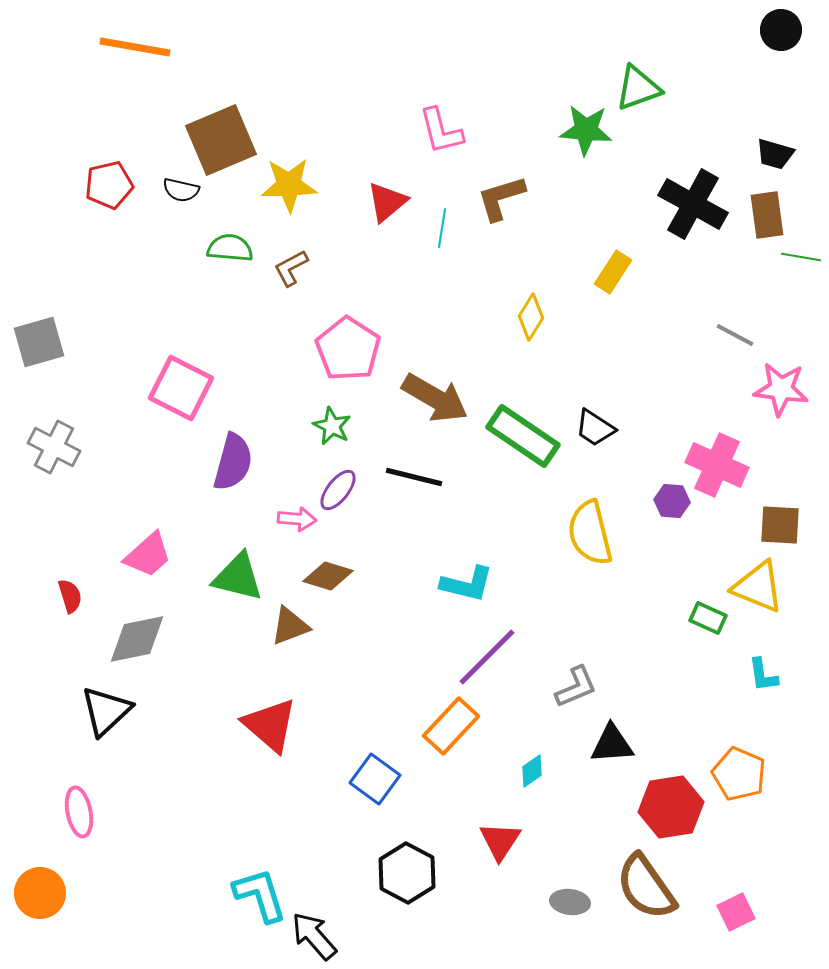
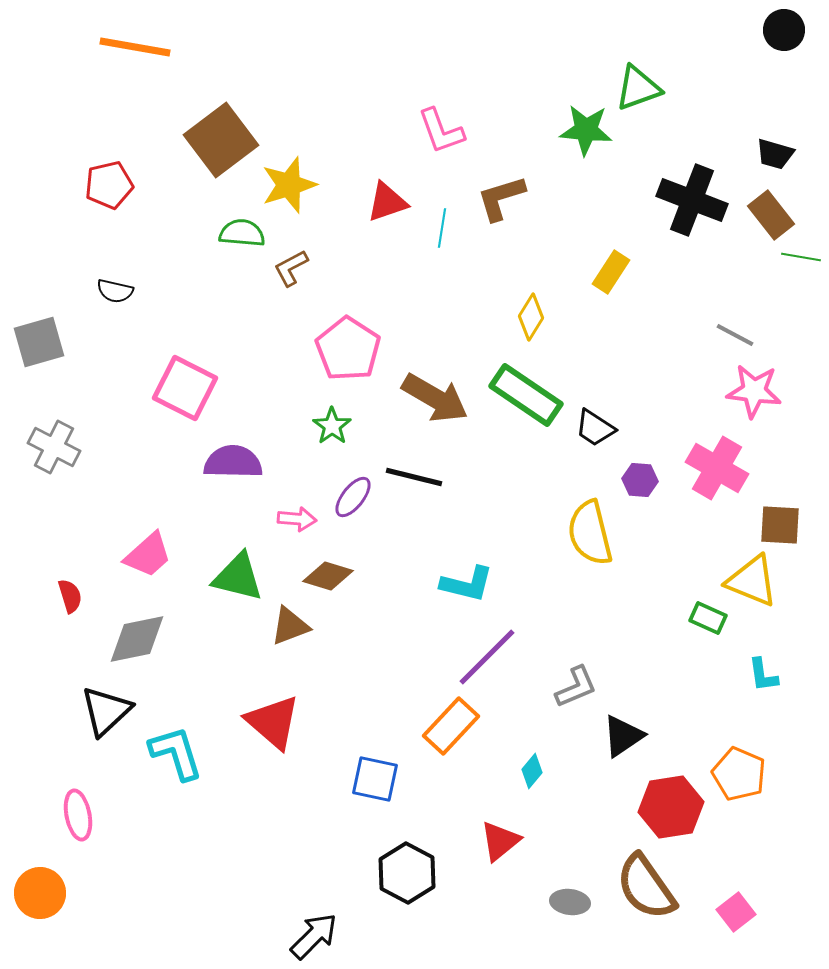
black circle at (781, 30): moved 3 px right
pink L-shape at (441, 131): rotated 6 degrees counterclockwise
brown square at (221, 140): rotated 14 degrees counterclockwise
yellow star at (289, 185): rotated 16 degrees counterclockwise
black semicircle at (181, 190): moved 66 px left, 101 px down
red triangle at (387, 202): rotated 21 degrees clockwise
black cross at (693, 204): moved 1 px left, 4 px up; rotated 8 degrees counterclockwise
brown rectangle at (767, 215): moved 4 px right; rotated 30 degrees counterclockwise
green semicircle at (230, 248): moved 12 px right, 15 px up
yellow rectangle at (613, 272): moved 2 px left
pink square at (181, 388): moved 4 px right
pink star at (781, 389): moved 27 px left, 2 px down
green star at (332, 426): rotated 9 degrees clockwise
green rectangle at (523, 436): moved 3 px right, 41 px up
purple semicircle at (233, 462): rotated 104 degrees counterclockwise
pink cross at (717, 465): moved 3 px down; rotated 6 degrees clockwise
purple ellipse at (338, 490): moved 15 px right, 7 px down
purple hexagon at (672, 501): moved 32 px left, 21 px up
yellow triangle at (758, 587): moved 6 px left, 6 px up
red triangle at (270, 725): moved 3 px right, 3 px up
black triangle at (612, 744): moved 11 px right, 8 px up; rotated 30 degrees counterclockwise
cyan diamond at (532, 771): rotated 16 degrees counterclockwise
blue square at (375, 779): rotated 24 degrees counterclockwise
pink ellipse at (79, 812): moved 1 px left, 3 px down
red triangle at (500, 841): rotated 18 degrees clockwise
cyan L-shape at (260, 895): moved 84 px left, 142 px up
pink square at (736, 912): rotated 12 degrees counterclockwise
black arrow at (314, 936): rotated 86 degrees clockwise
